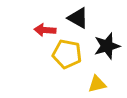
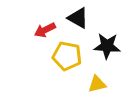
red arrow: rotated 30 degrees counterclockwise
black star: rotated 20 degrees clockwise
yellow pentagon: moved 2 px down
